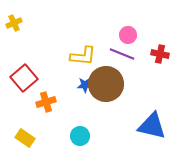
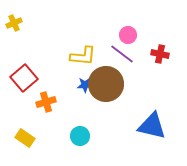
purple line: rotated 15 degrees clockwise
